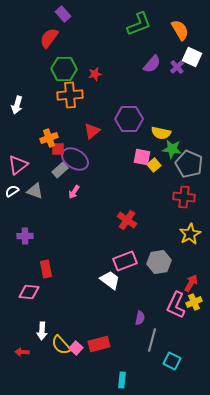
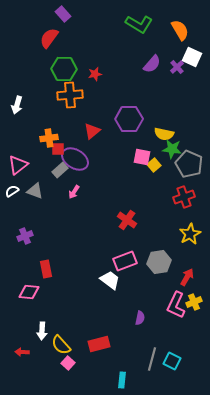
green L-shape at (139, 24): rotated 52 degrees clockwise
yellow semicircle at (161, 133): moved 3 px right, 1 px down
orange cross at (49, 138): rotated 12 degrees clockwise
red cross at (184, 197): rotated 25 degrees counterclockwise
purple cross at (25, 236): rotated 21 degrees counterclockwise
red arrow at (191, 283): moved 4 px left, 6 px up
gray line at (152, 340): moved 19 px down
pink square at (76, 348): moved 8 px left, 15 px down
